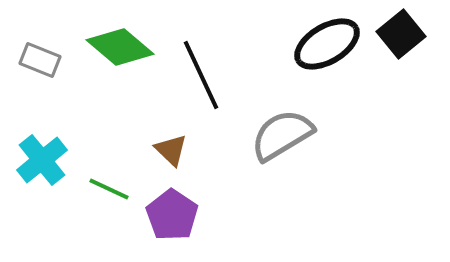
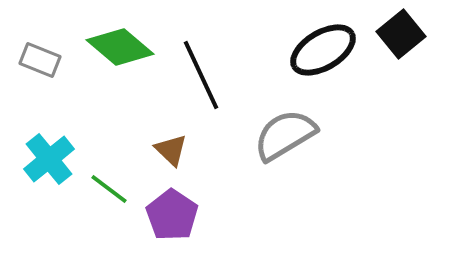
black ellipse: moved 4 px left, 6 px down
gray semicircle: moved 3 px right
cyan cross: moved 7 px right, 1 px up
green line: rotated 12 degrees clockwise
